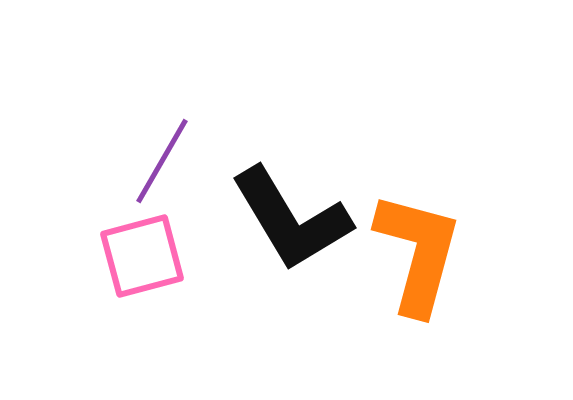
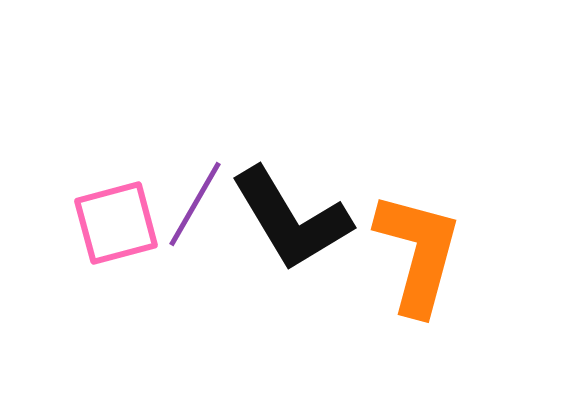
purple line: moved 33 px right, 43 px down
pink square: moved 26 px left, 33 px up
